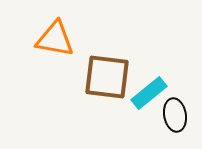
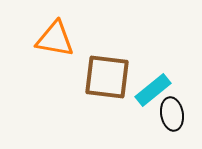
cyan rectangle: moved 4 px right, 3 px up
black ellipse: moved 3 px left, 1 px up
